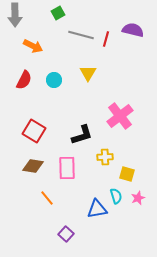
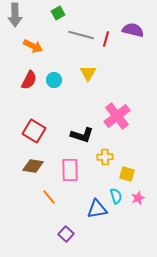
red semicircle: moved 5 px right
pink cross: moved 3 px left
black L-shape: rotated 35 degrees clockwise
pink rectangle: moved 3 px right, 2 px down
orange line: moved 2 px right, 1 px up
